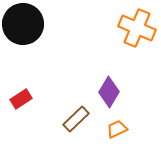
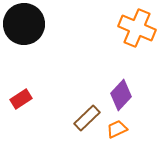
black circle: moved 1 px right
purple diamond: moved 12 px right, 3 px down; rotated 12 degrees clockwise
brown rectangle: moved 11 px right, 1 px up
